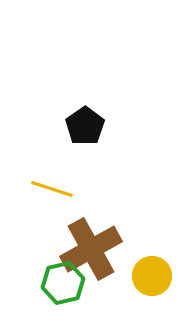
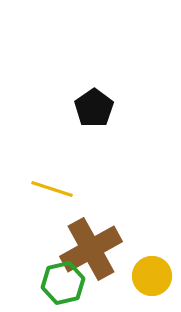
black pentagon: moved 9 px right, 18 px up
